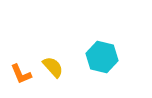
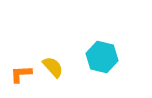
orange L-shape: rotated 110 degrees clockwise
